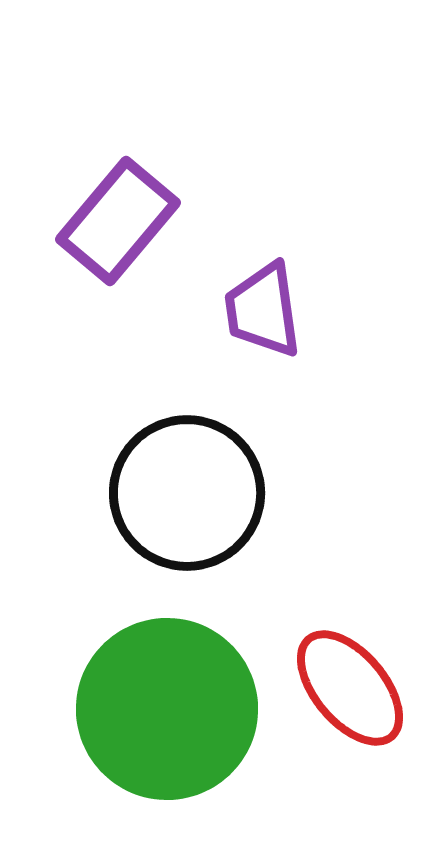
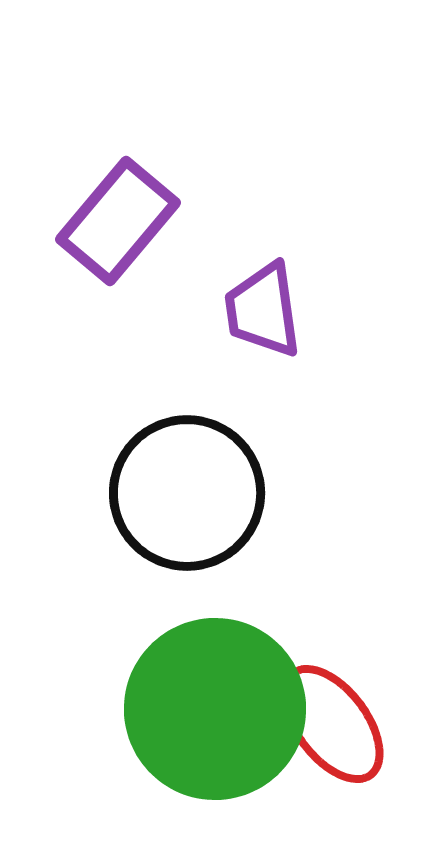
red ellipse: moved 18 px left, 36 px down; rotated 3 degrees clockwise
green circle: moved 48 px right
